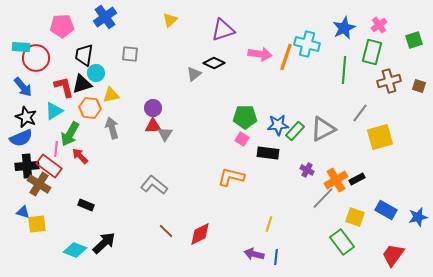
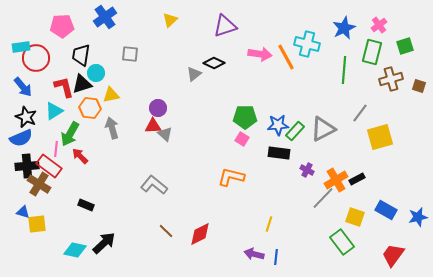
purple triangle at (223, 30): moved 2 px right, 4 px up
green square at (414, 40): moved 9 px left, 6 px down
cyan rectangle at (21, 47): rotated 12 degrees counterclockwise
black trapezoid at (84, 55): moved 3 px left
orange line at (286, 57): rotated 48 degrees counterclockwise
brown cross at (389, 81): moved 2 px right, 2 px up
purple circle at (153, 108): moved 5 px right
gray triangle at (165, 134): rotated 21 degrees counterclockwise
black rectangle at (268, 153): moved 11 px right
cyan diamond at (75, 250): rotated 10 degrees counterclockwise
